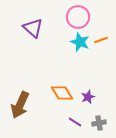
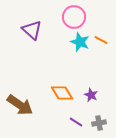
pink circle: moved 4 px left
purple triangle: moved 1 px left, 2 px down
orange line: rotated 48 degrees clockwise
purple star: moved 3 px right, 2 px up; rotated 24 degrees counterclockwise
brown arrow: rotated 80 degrees counterclockwise
purple line: moved 1 px right
